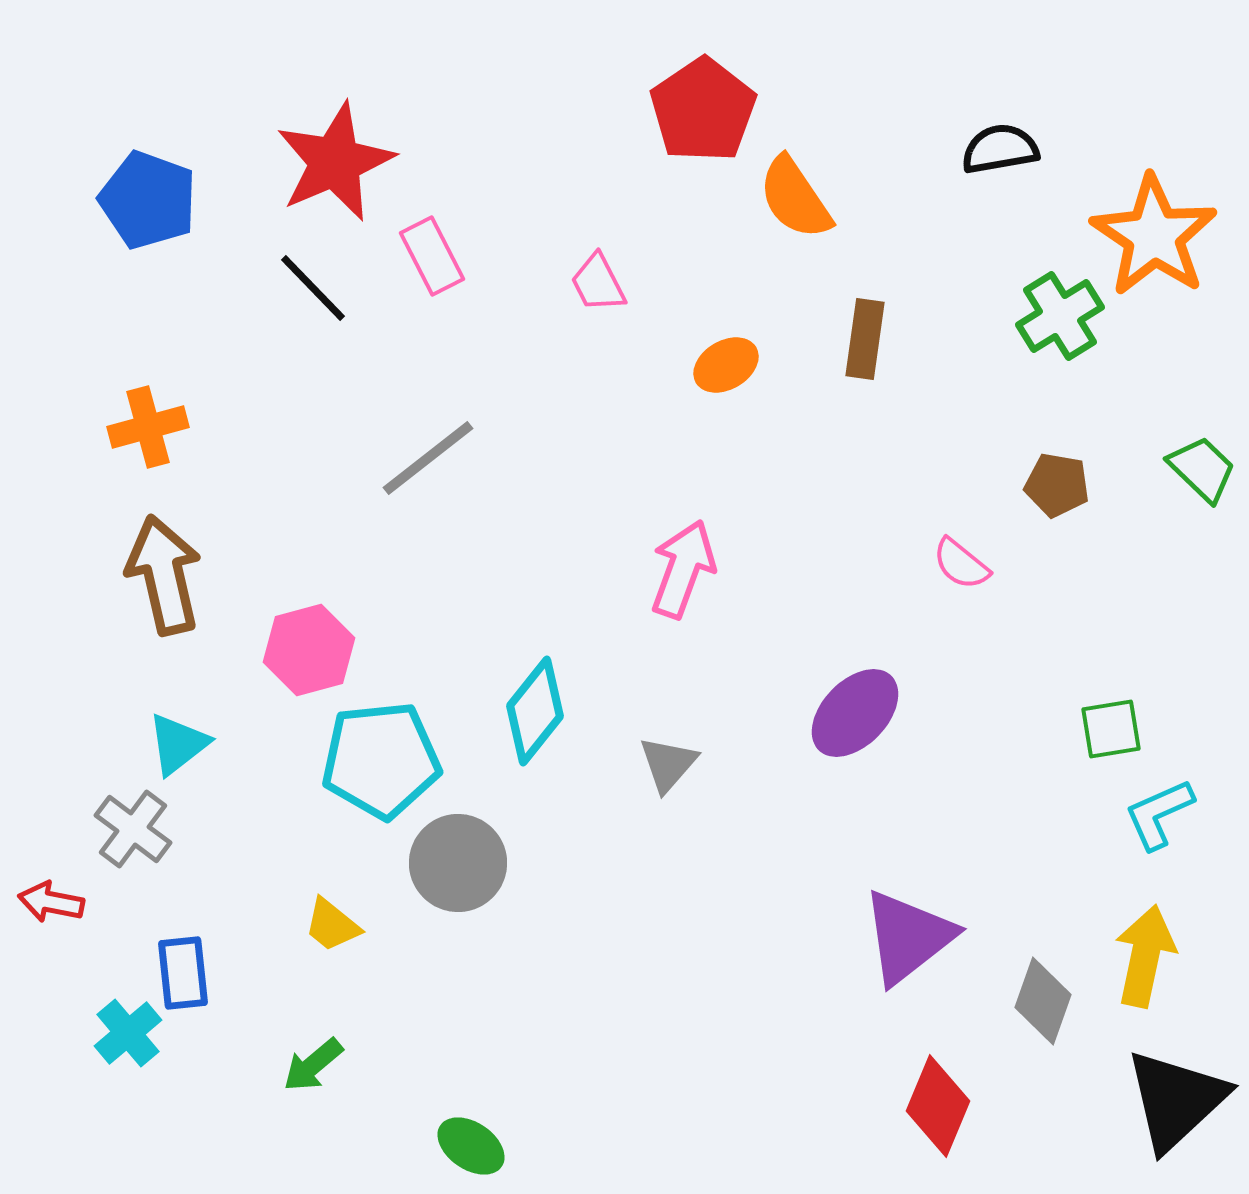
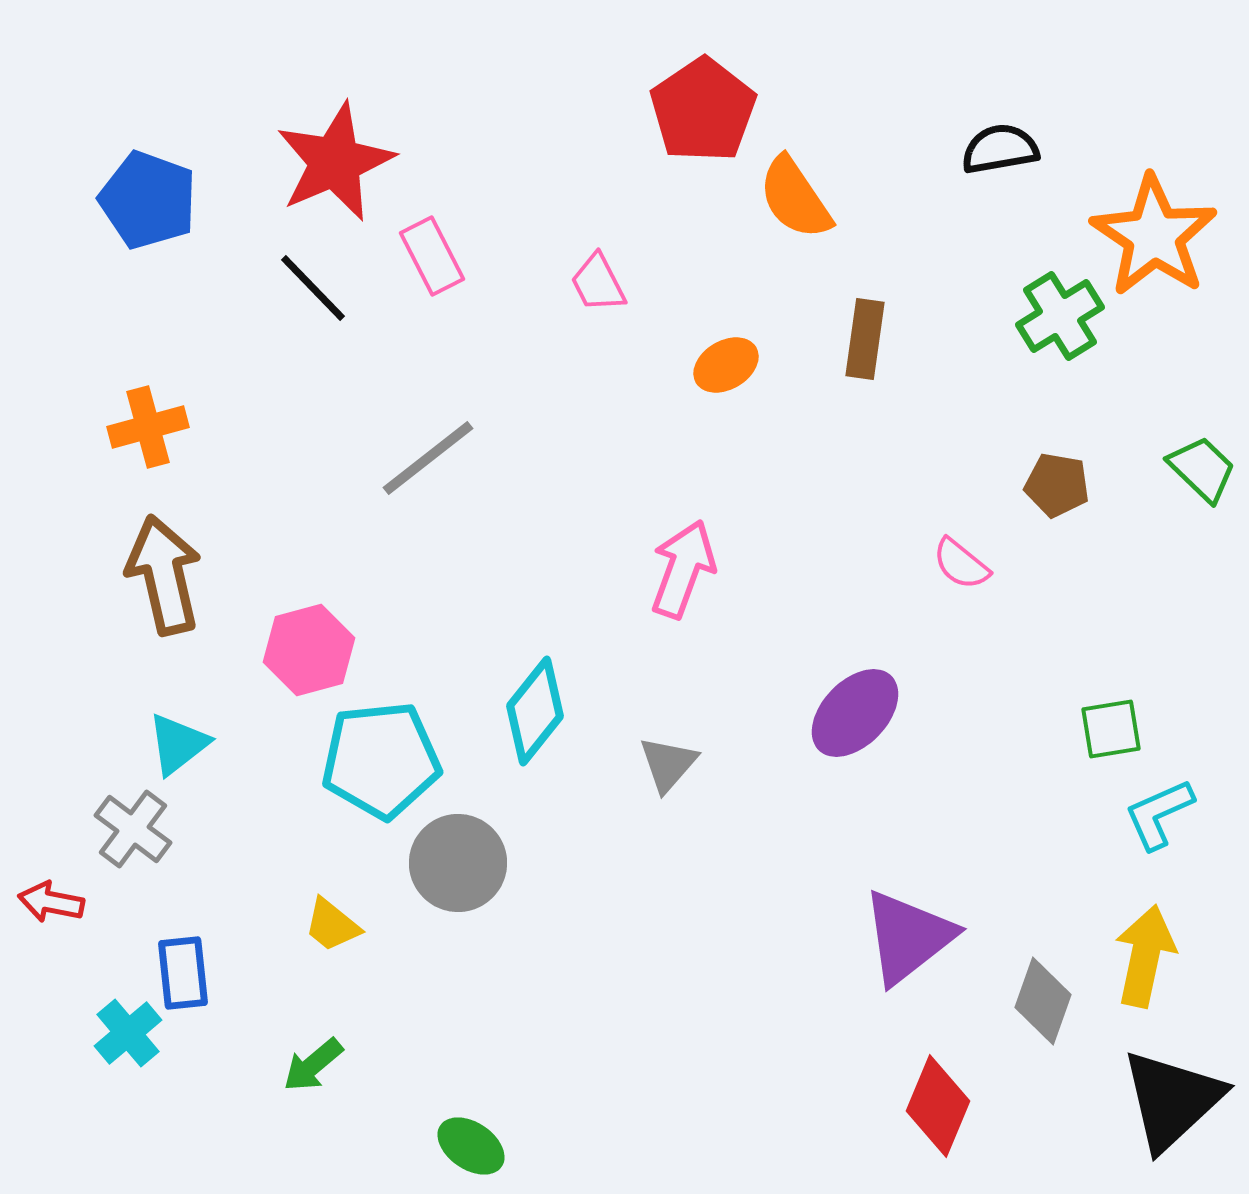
black triangle: moved 4 px left
